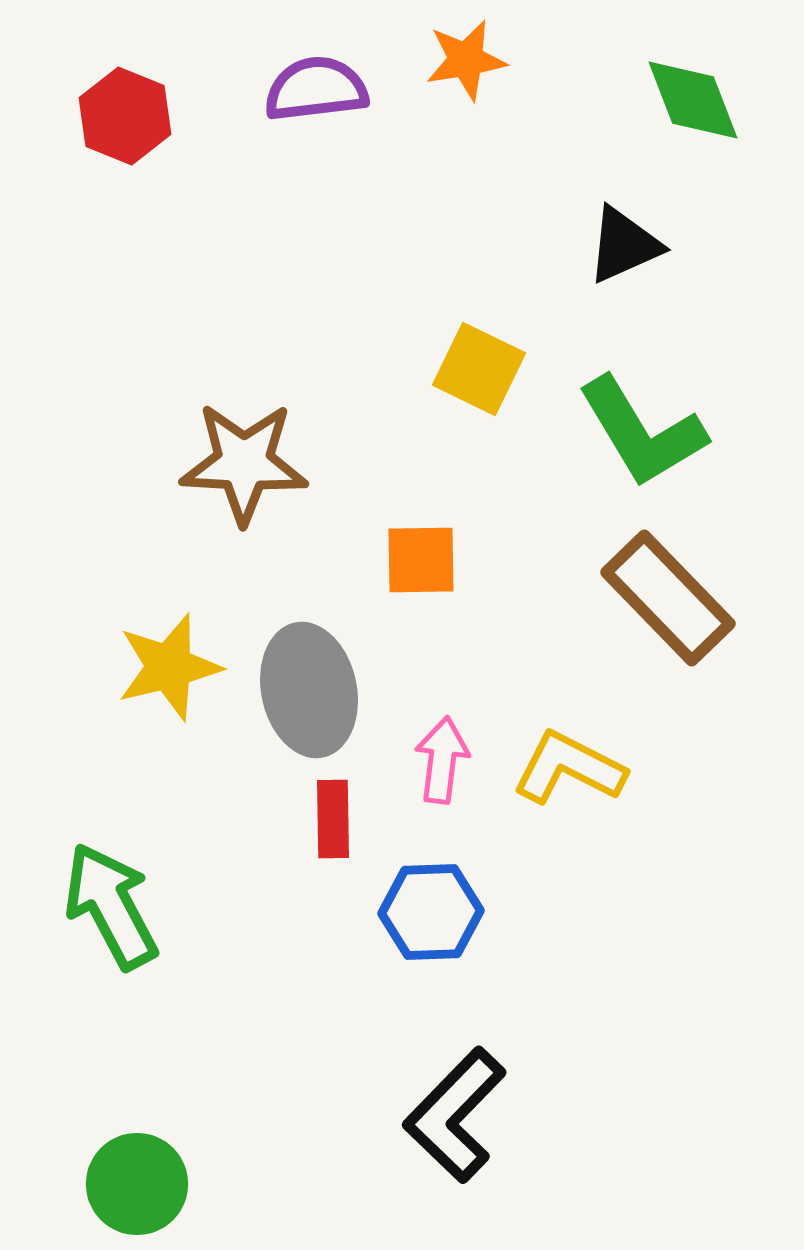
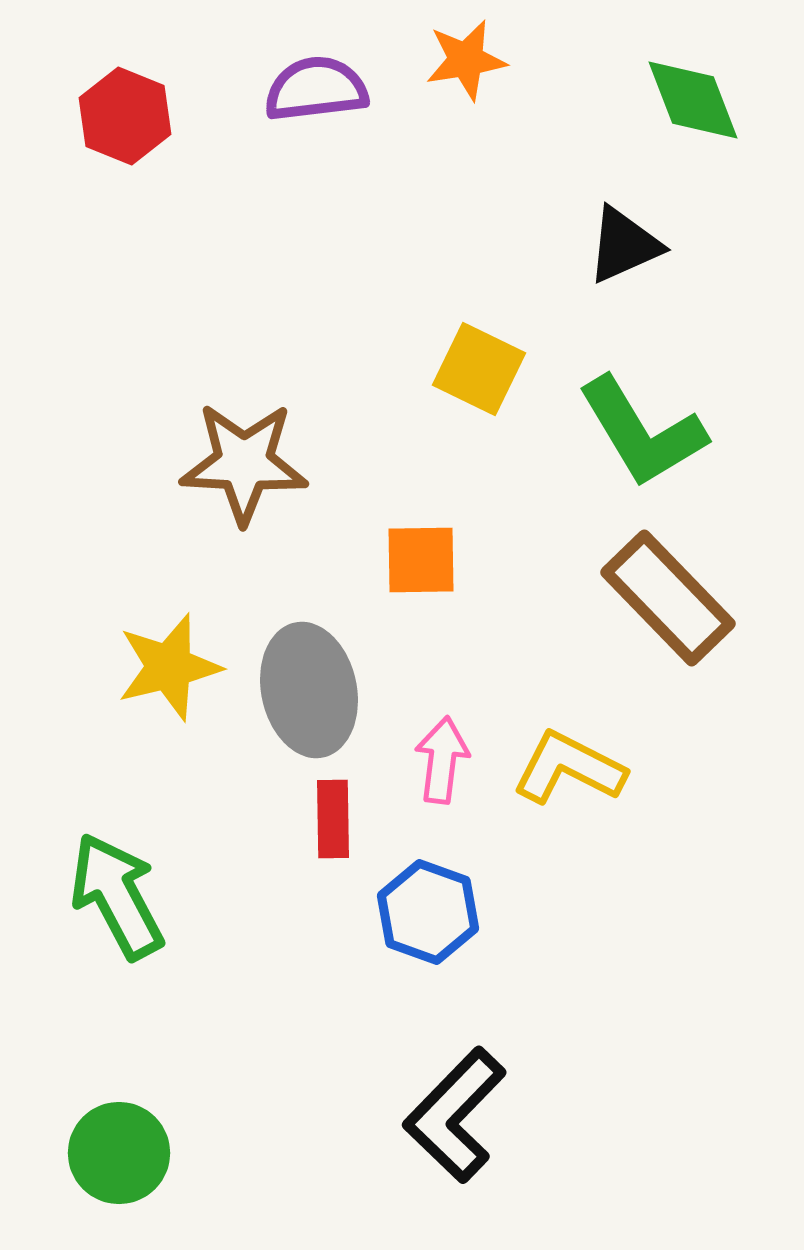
green arrow: moved 6 px right, 10 px up
blue hexagon: moved 3 px left; rotated 22 degrees clockwise
green circle: moved 18 px left, 31 px up
